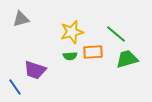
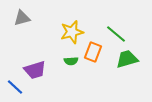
gray triangle: moved 1 px right, 1 px up
orange rectangle: rotated 66 degrees counterclockwise
green semicircle: moved 1 px right, 5 px down
purple trapezoid: rotated 35 degrees counterclockwise
blue line: rotated 12 degrees counterclockwise
